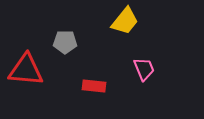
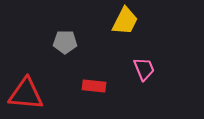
yellow trapezoid: rotated 12 degrees counterclockwise
red triangle: moved 24 px down
